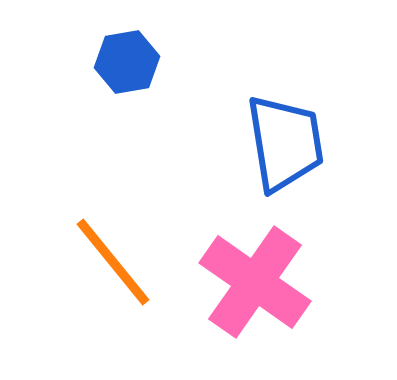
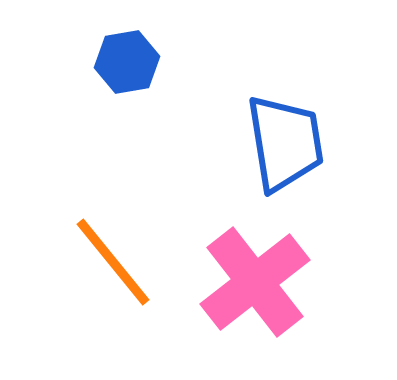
pink cross: rotated 17 degrees clockwise
